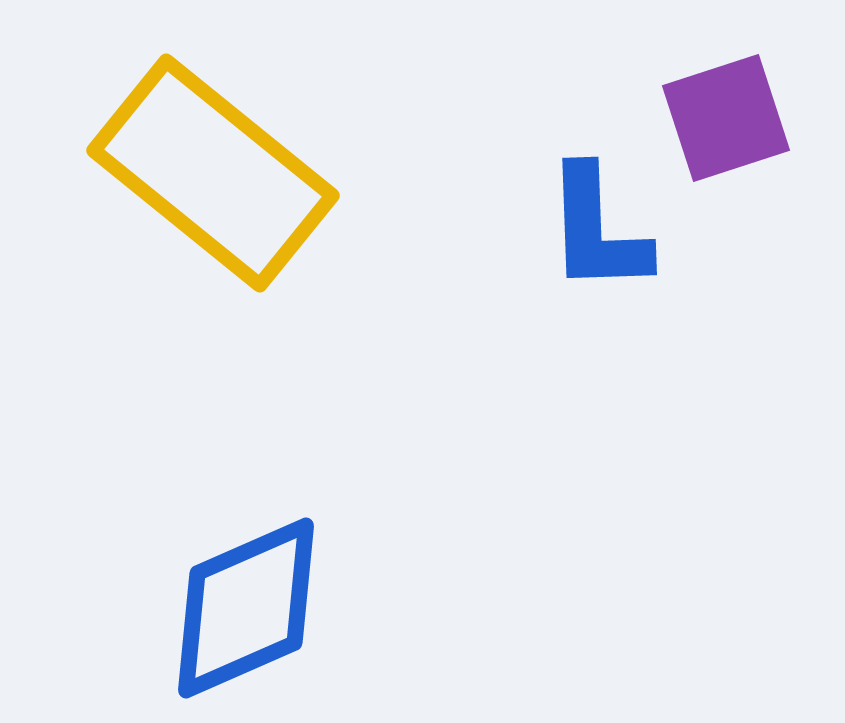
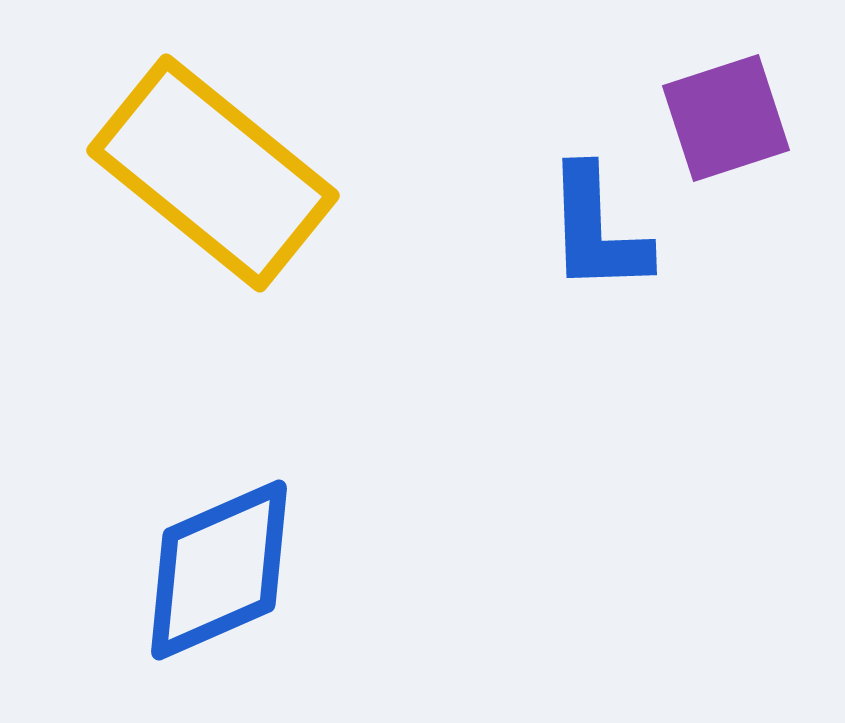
blue diamond: moved 27 px left, 38 px up
